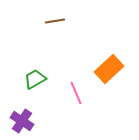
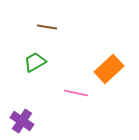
brown line: moved 8 px left, 6 px down; rotated 18 degrees clockwise
green trapezoid: moved 17 px up
pink line: rotated 55 degrees counterclockwise
